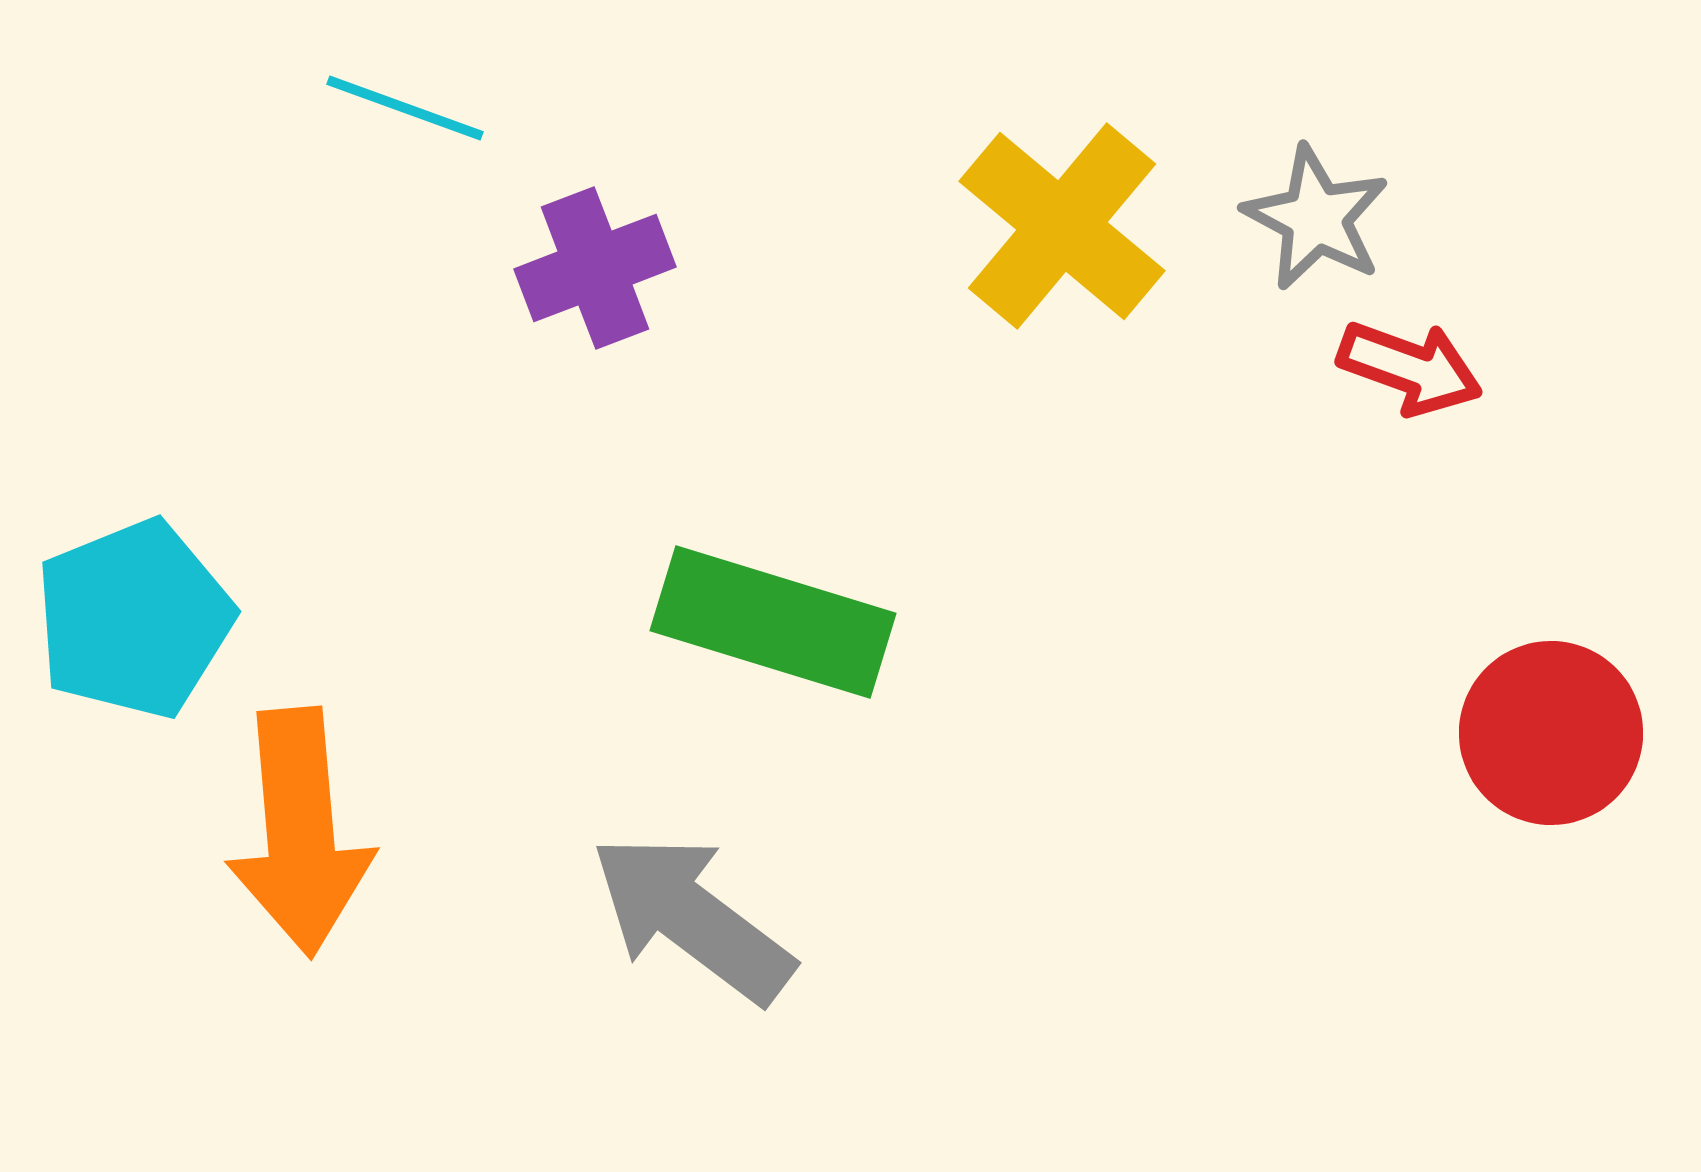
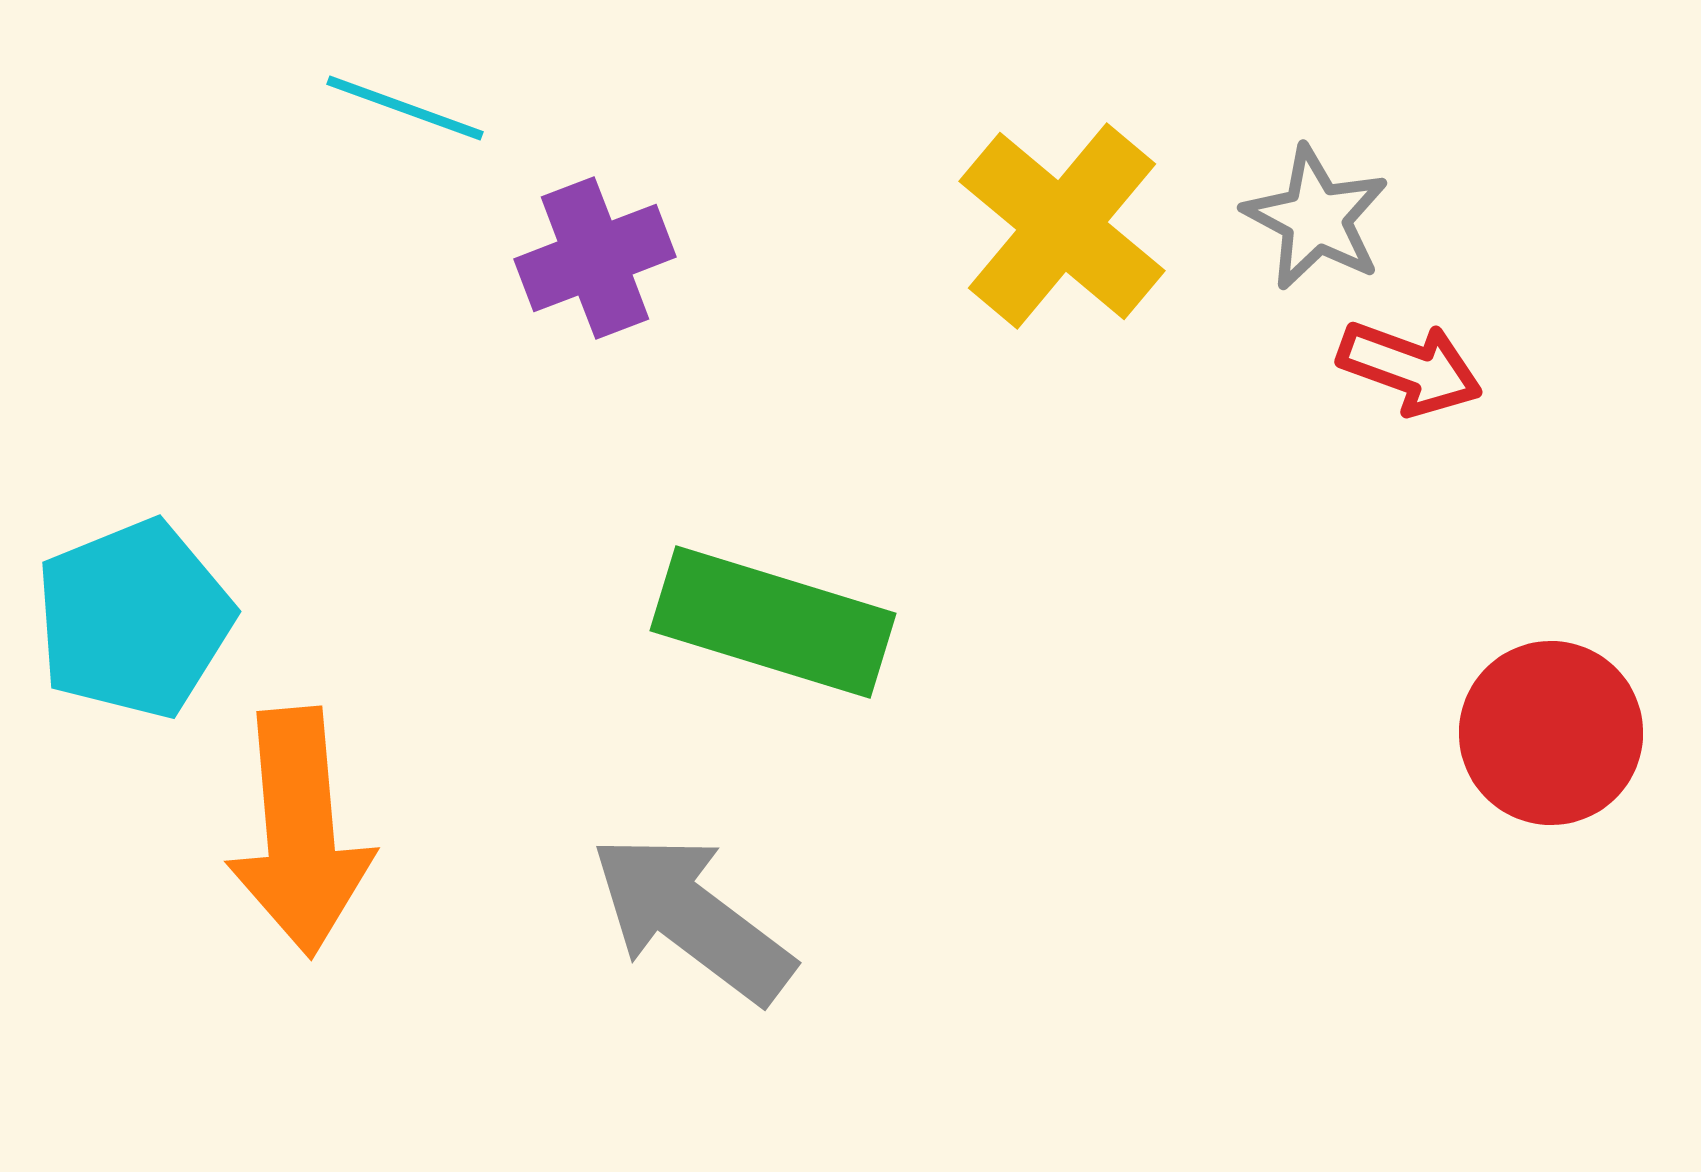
purple cross: moved 10 px up
